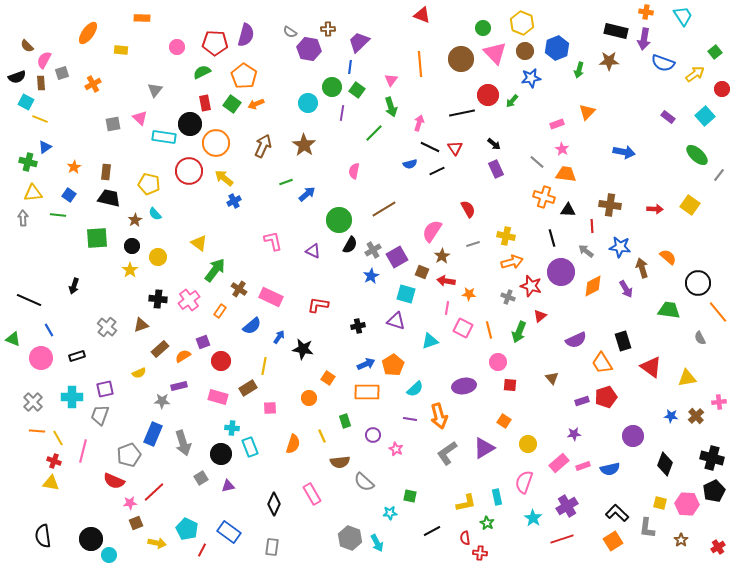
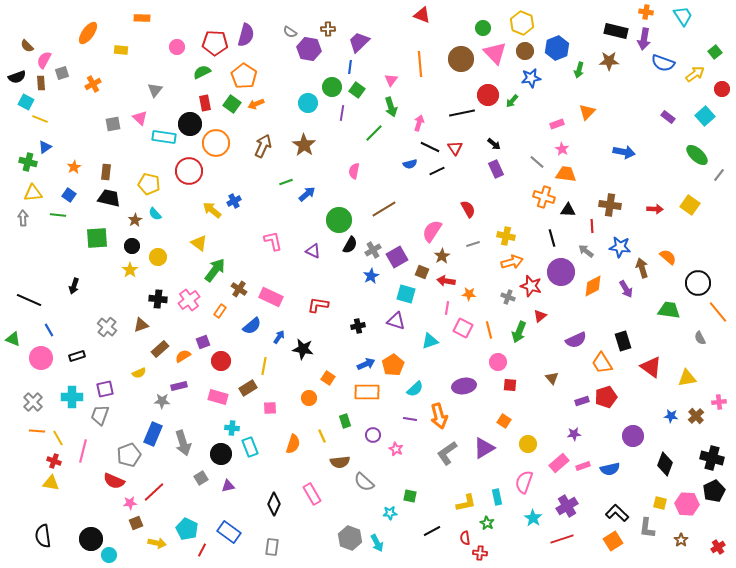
yellow arrow at (224, 178): moved 12 px left, 32 px down
